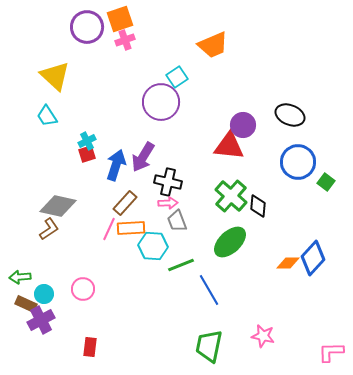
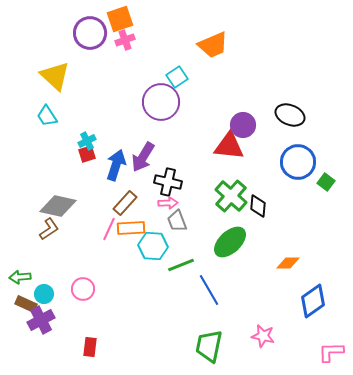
purple circle at (87, 27): moved 3 px right, 6 px down
blue diamond at (313, 258): moved 43 px down; rotated 12 degrees clockwise
